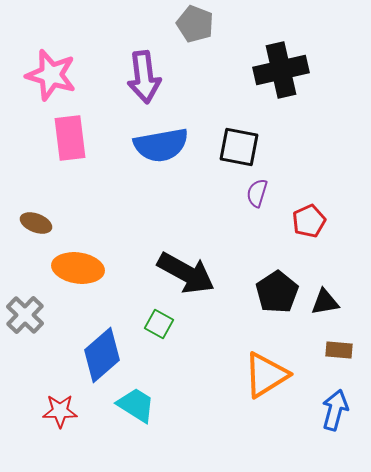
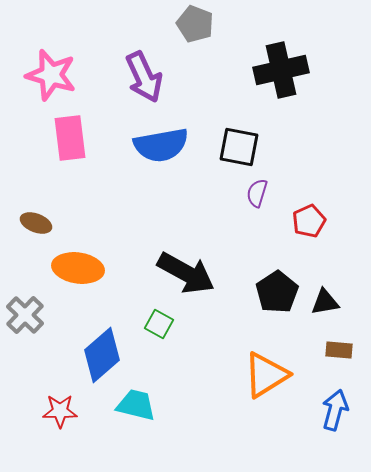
purple arrow: rotated 18 degrees counterclockwise
cyan trapezoid: rotated 18 degrees counterclockwise
